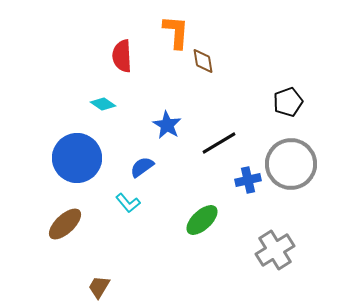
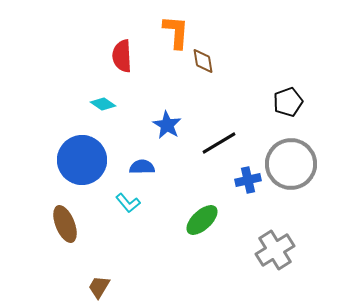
blue circle: moved 5 px right, 2 px down
blue semicircle: rotated 35 degrees clockwise
brown ellipse: rotated 69 degrees counterclockwise
